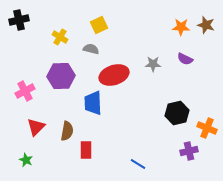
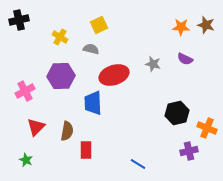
gray star: rotated 14 degrees clockwise
